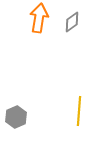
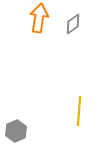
gray diamond: moved 1 px right, 2 px down
gray hexagon: moved 14 px down
